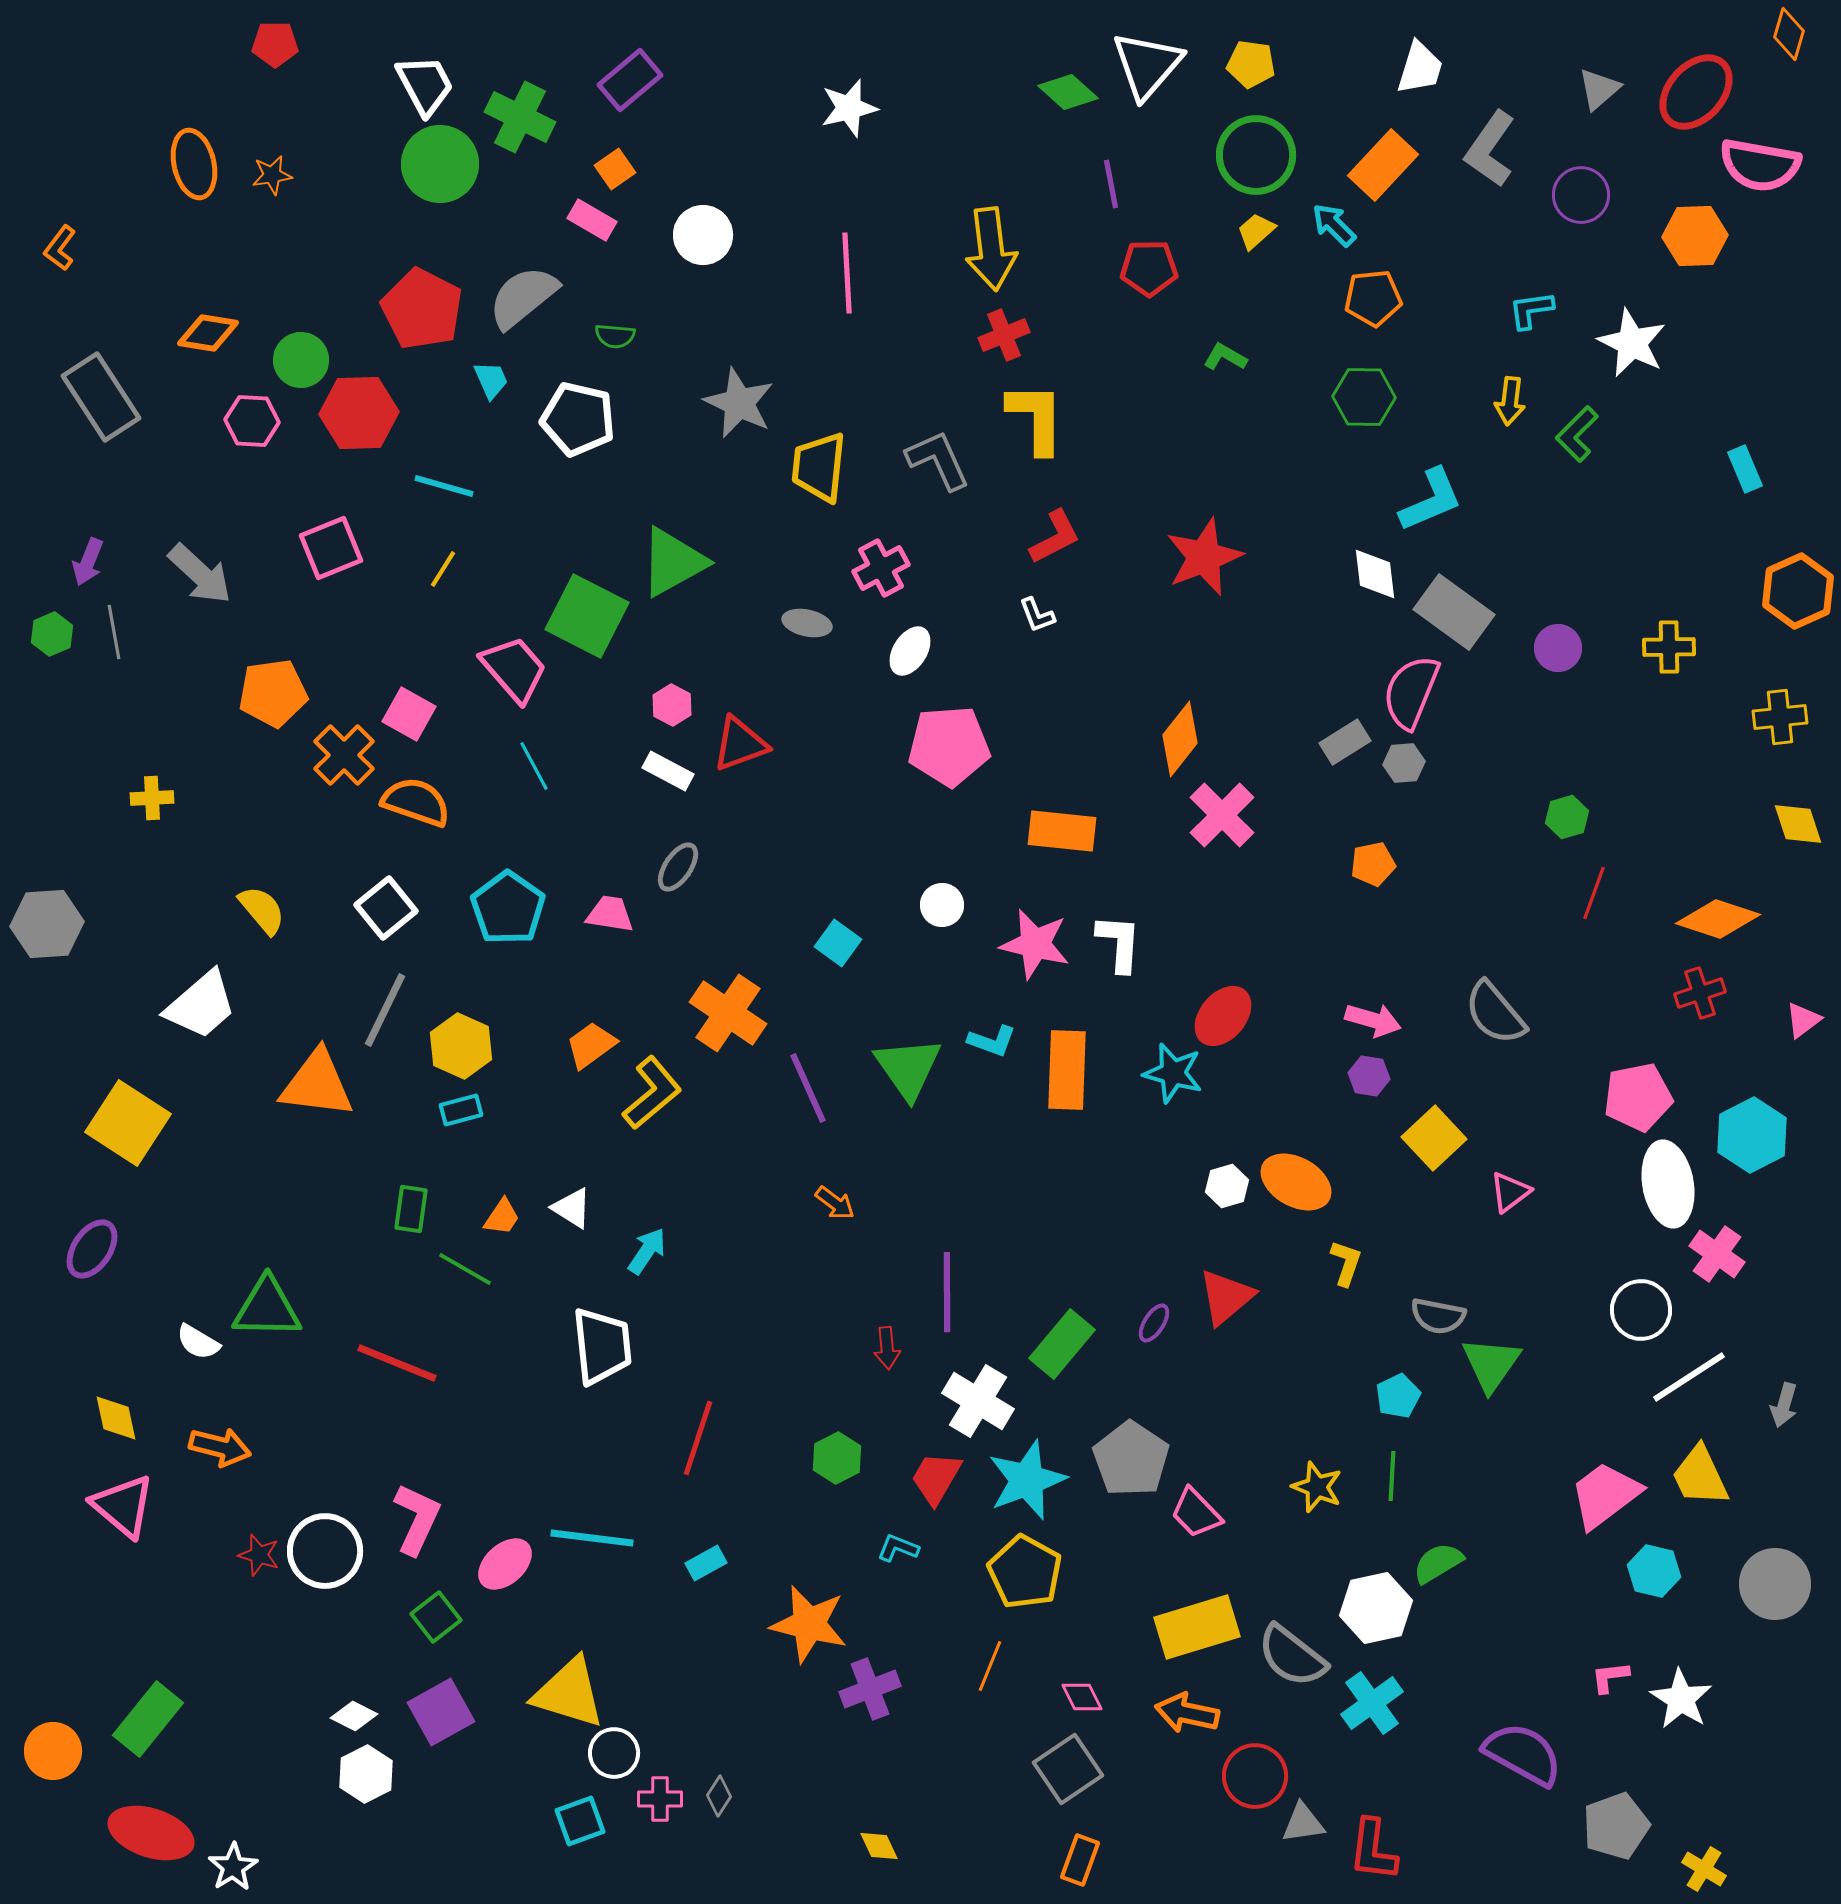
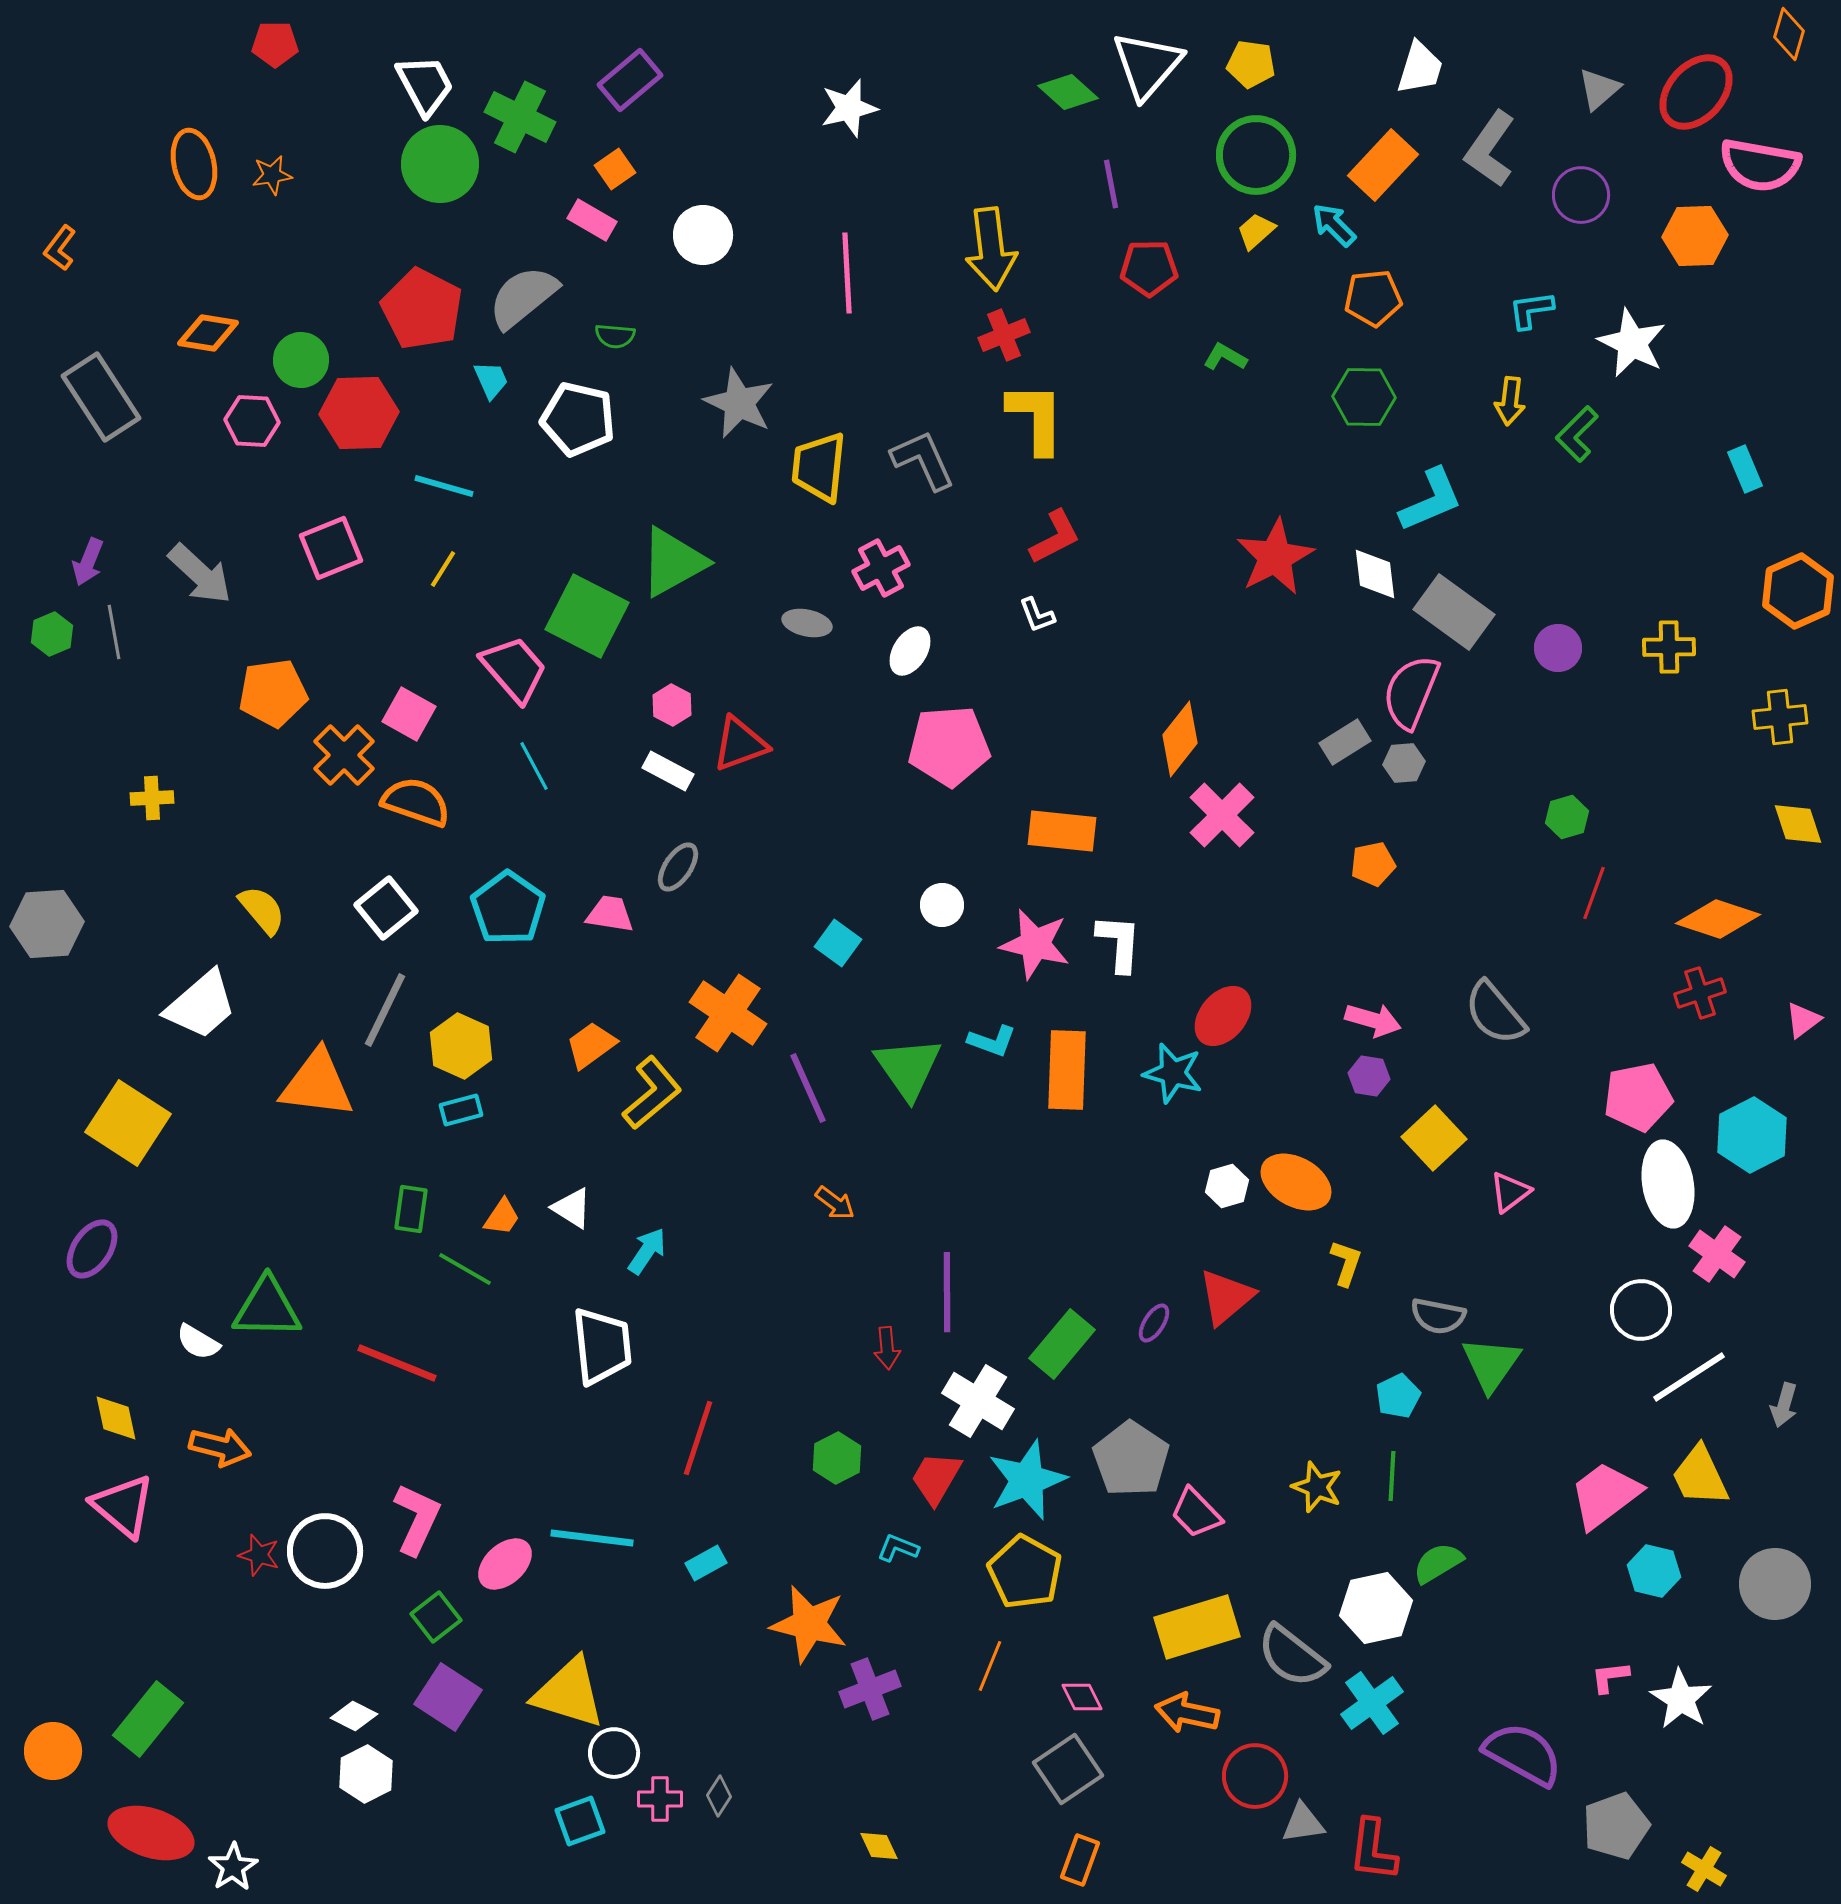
gray L-shape at (938, 460): moved 15 px left
red star at (1204, 557): moved 71 px right; rotated 6 degrees counterclockwise
purple square at (441, 1712): moved 7 px right, 15 px up; rotated 28 degrees counterclockwise
